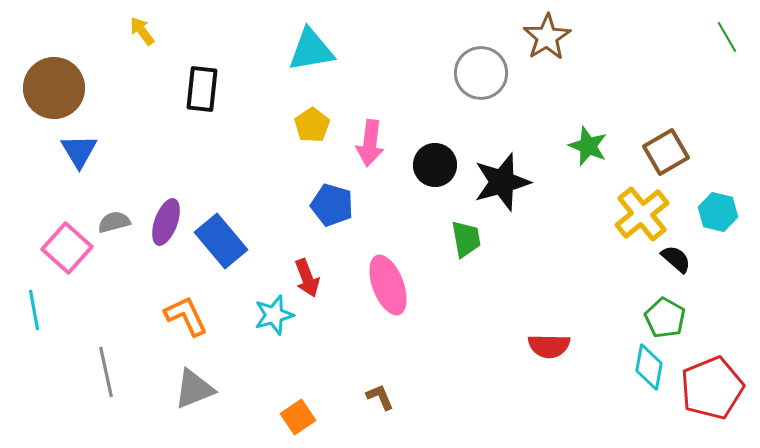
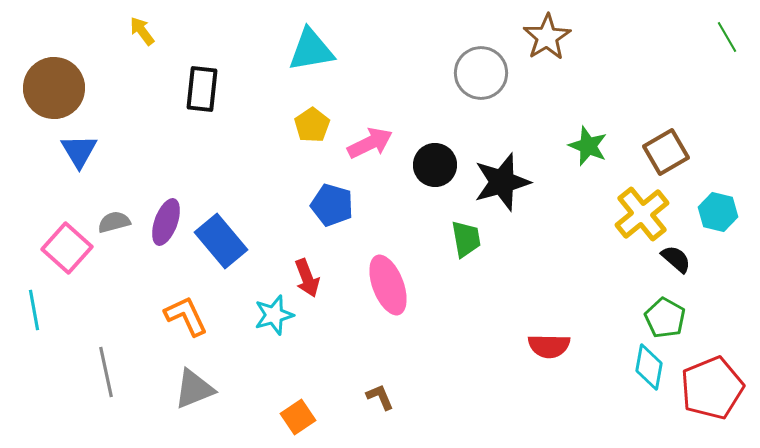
pink arrow: rotated 123 degrees counterclockwise
